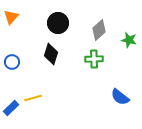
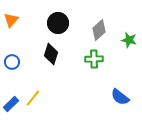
orange triangle: moved 3 px down
yellow line: rotated 36 degrees counterclockwise
blue rectangle: moved 4 px up
